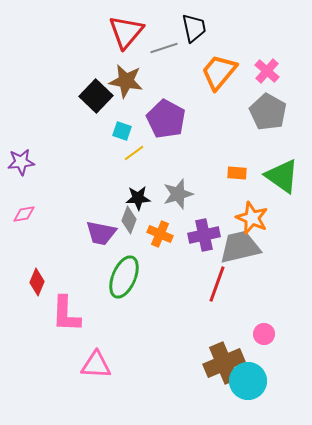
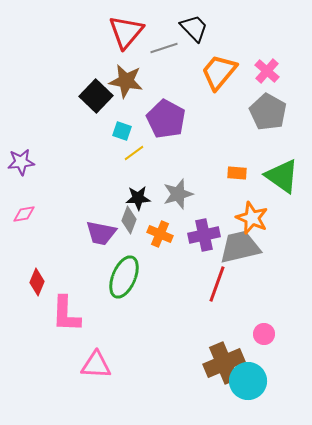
black trapezoid: rotated 32 degrees counterclockwise
